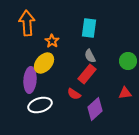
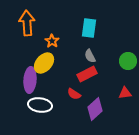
red rectangle: rotated 24 degrees clockwise
white ellipse: rotated 25 degrees clockwise
